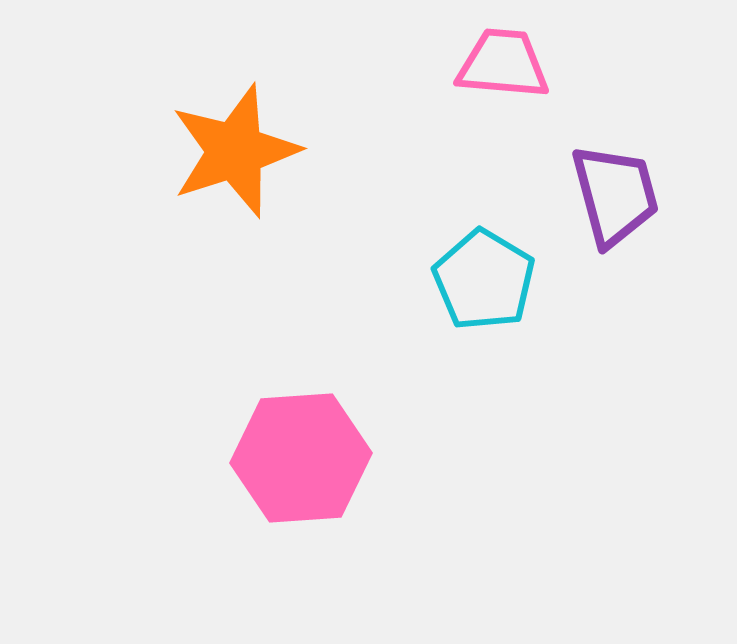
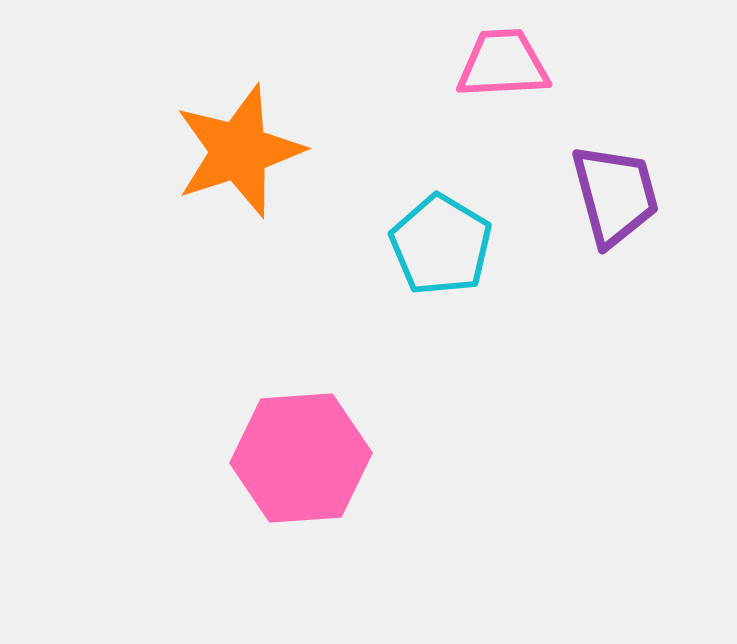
pink trapezoid: rotated 8 degrees counterclockwise
orange star: moved 4 px right
cyan pentagon: moved 43 px left, 35 px up
